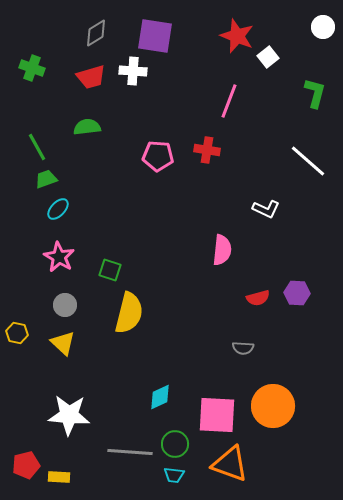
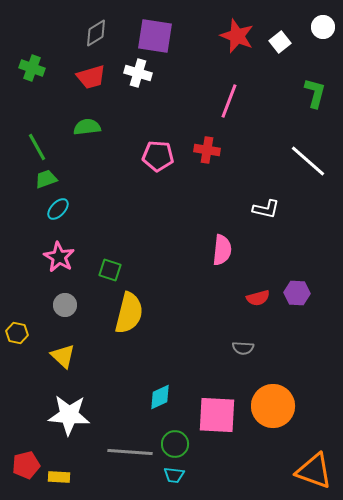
white square: moved 12 px right, 15 px up
white cross: moved 5 px right, 2 px down; rotated 12 degrees clockwise
white L-shape: rotated 12 degrees counterclockwise
yellow triangle: moved 13 px down
orange triangle: moved 84 px right, 7 px down
